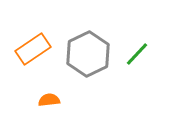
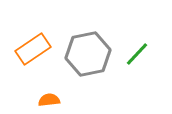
gray hexagon: rotated 15 degrees clockwise
